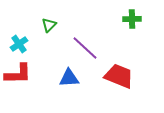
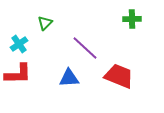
green triangle: moved 4 px left, 2 px up
